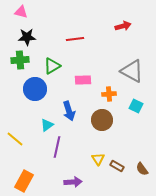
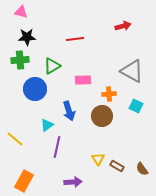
brown circle: moved 4 px up
